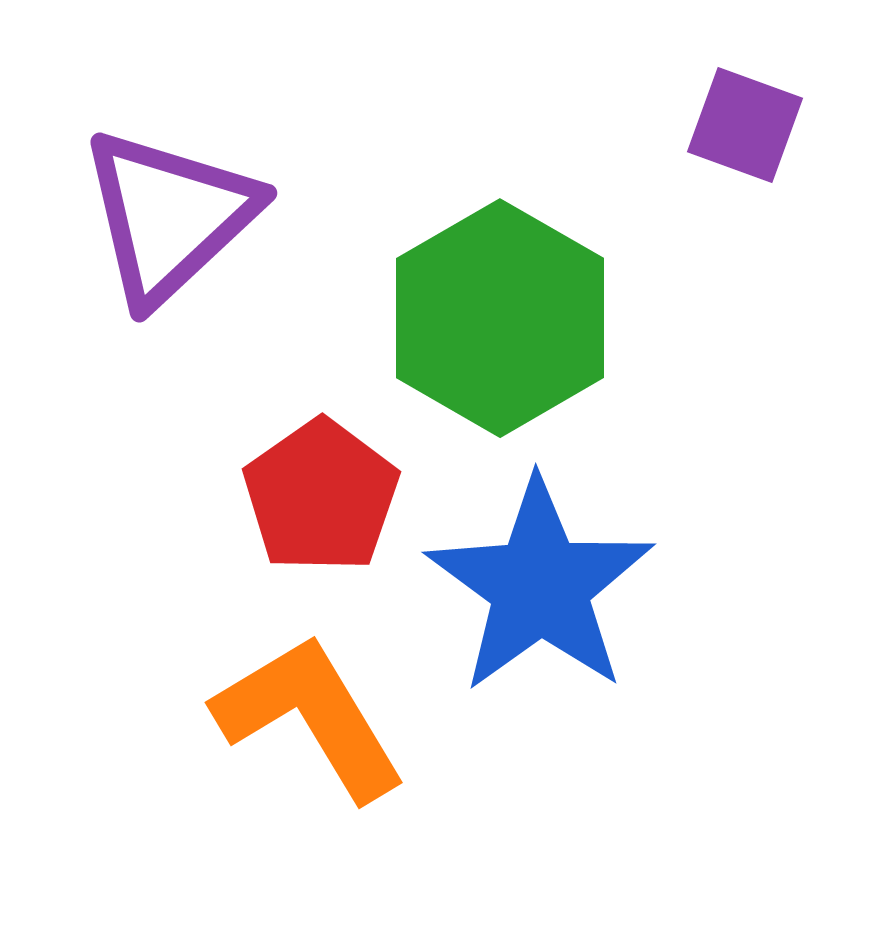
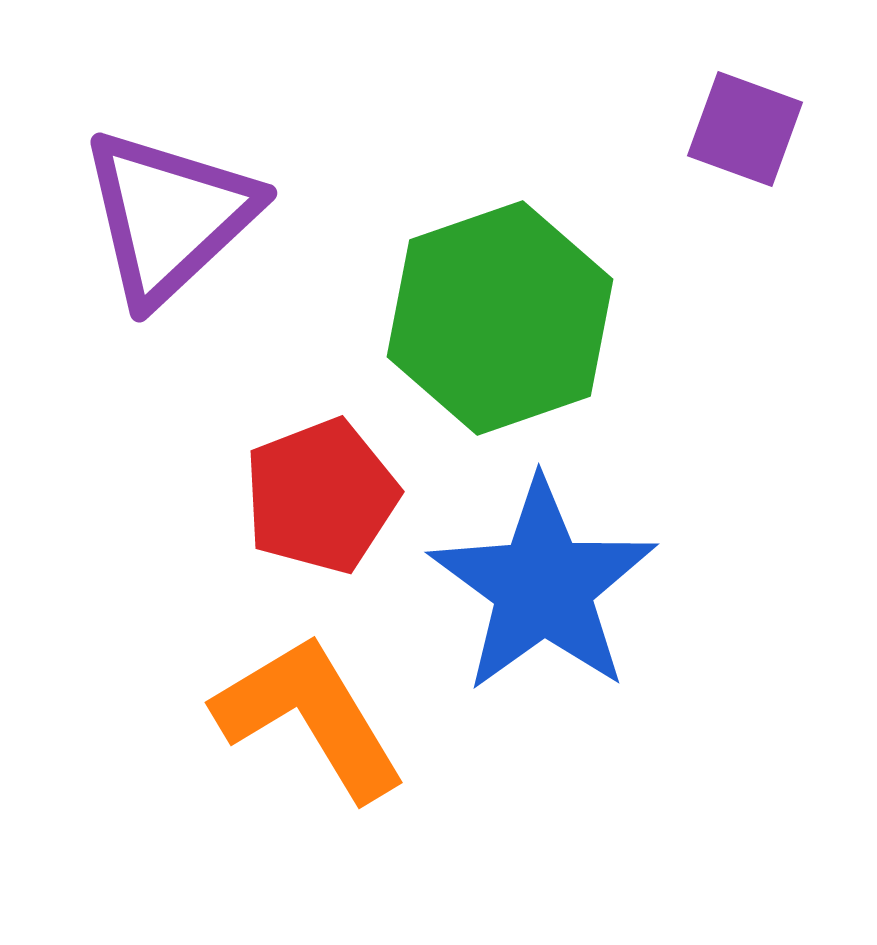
purple square: moved 4 px down
green hexagon: rotated 11 degrees clockwise
red pentagon: rotated 14 degrees clockwise
blue star: moved 3 px right
